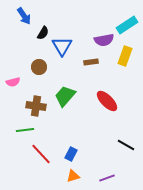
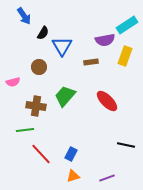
purple semicircle: moved 1 px right
black line: rotated 18 degrees counterclockwise
